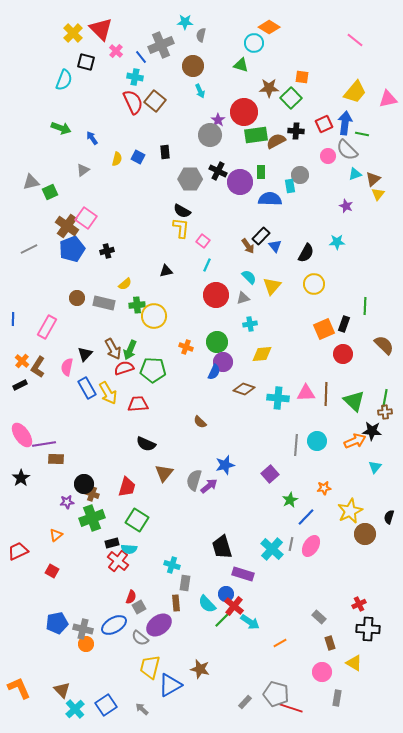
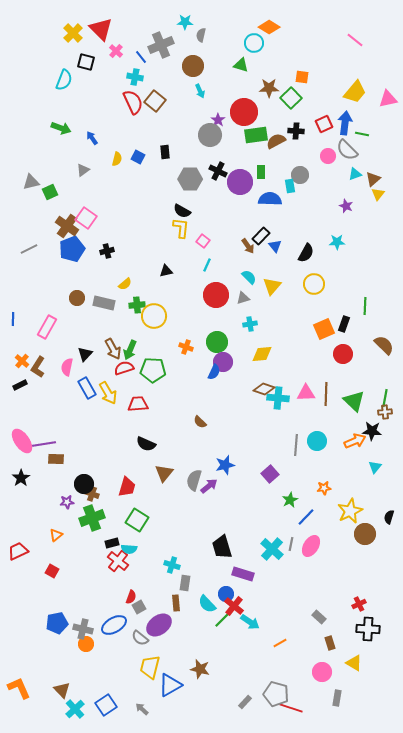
brown diamond at (244, 389): moved 20 px right
pink ellipse at (22, 435): moved 6 px down
